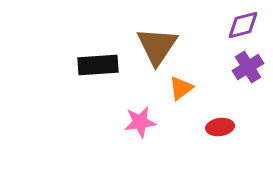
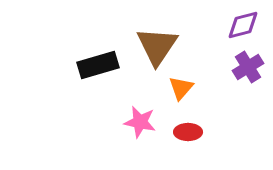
black rectangle: rotated 12 degrees counterclockwise
orange triangle: rotated 12 degrees counterclockwise
pink star: rotated 20 degrees clockwise
red ellipse: moved 32 px left, 5 px down; rotated 8 degrees clockwise
